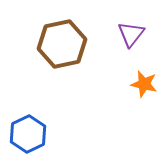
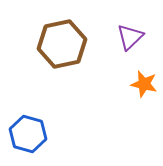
purple triangle: moved 1 px left, 3 px down; rotated 8 degrees clockwise
blue hexagon: rotated 18 degrees counterclockwise
